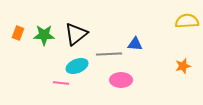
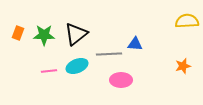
pink line: moved 12 px left, 12 px up; rotated 14 degrees counterclockwise
